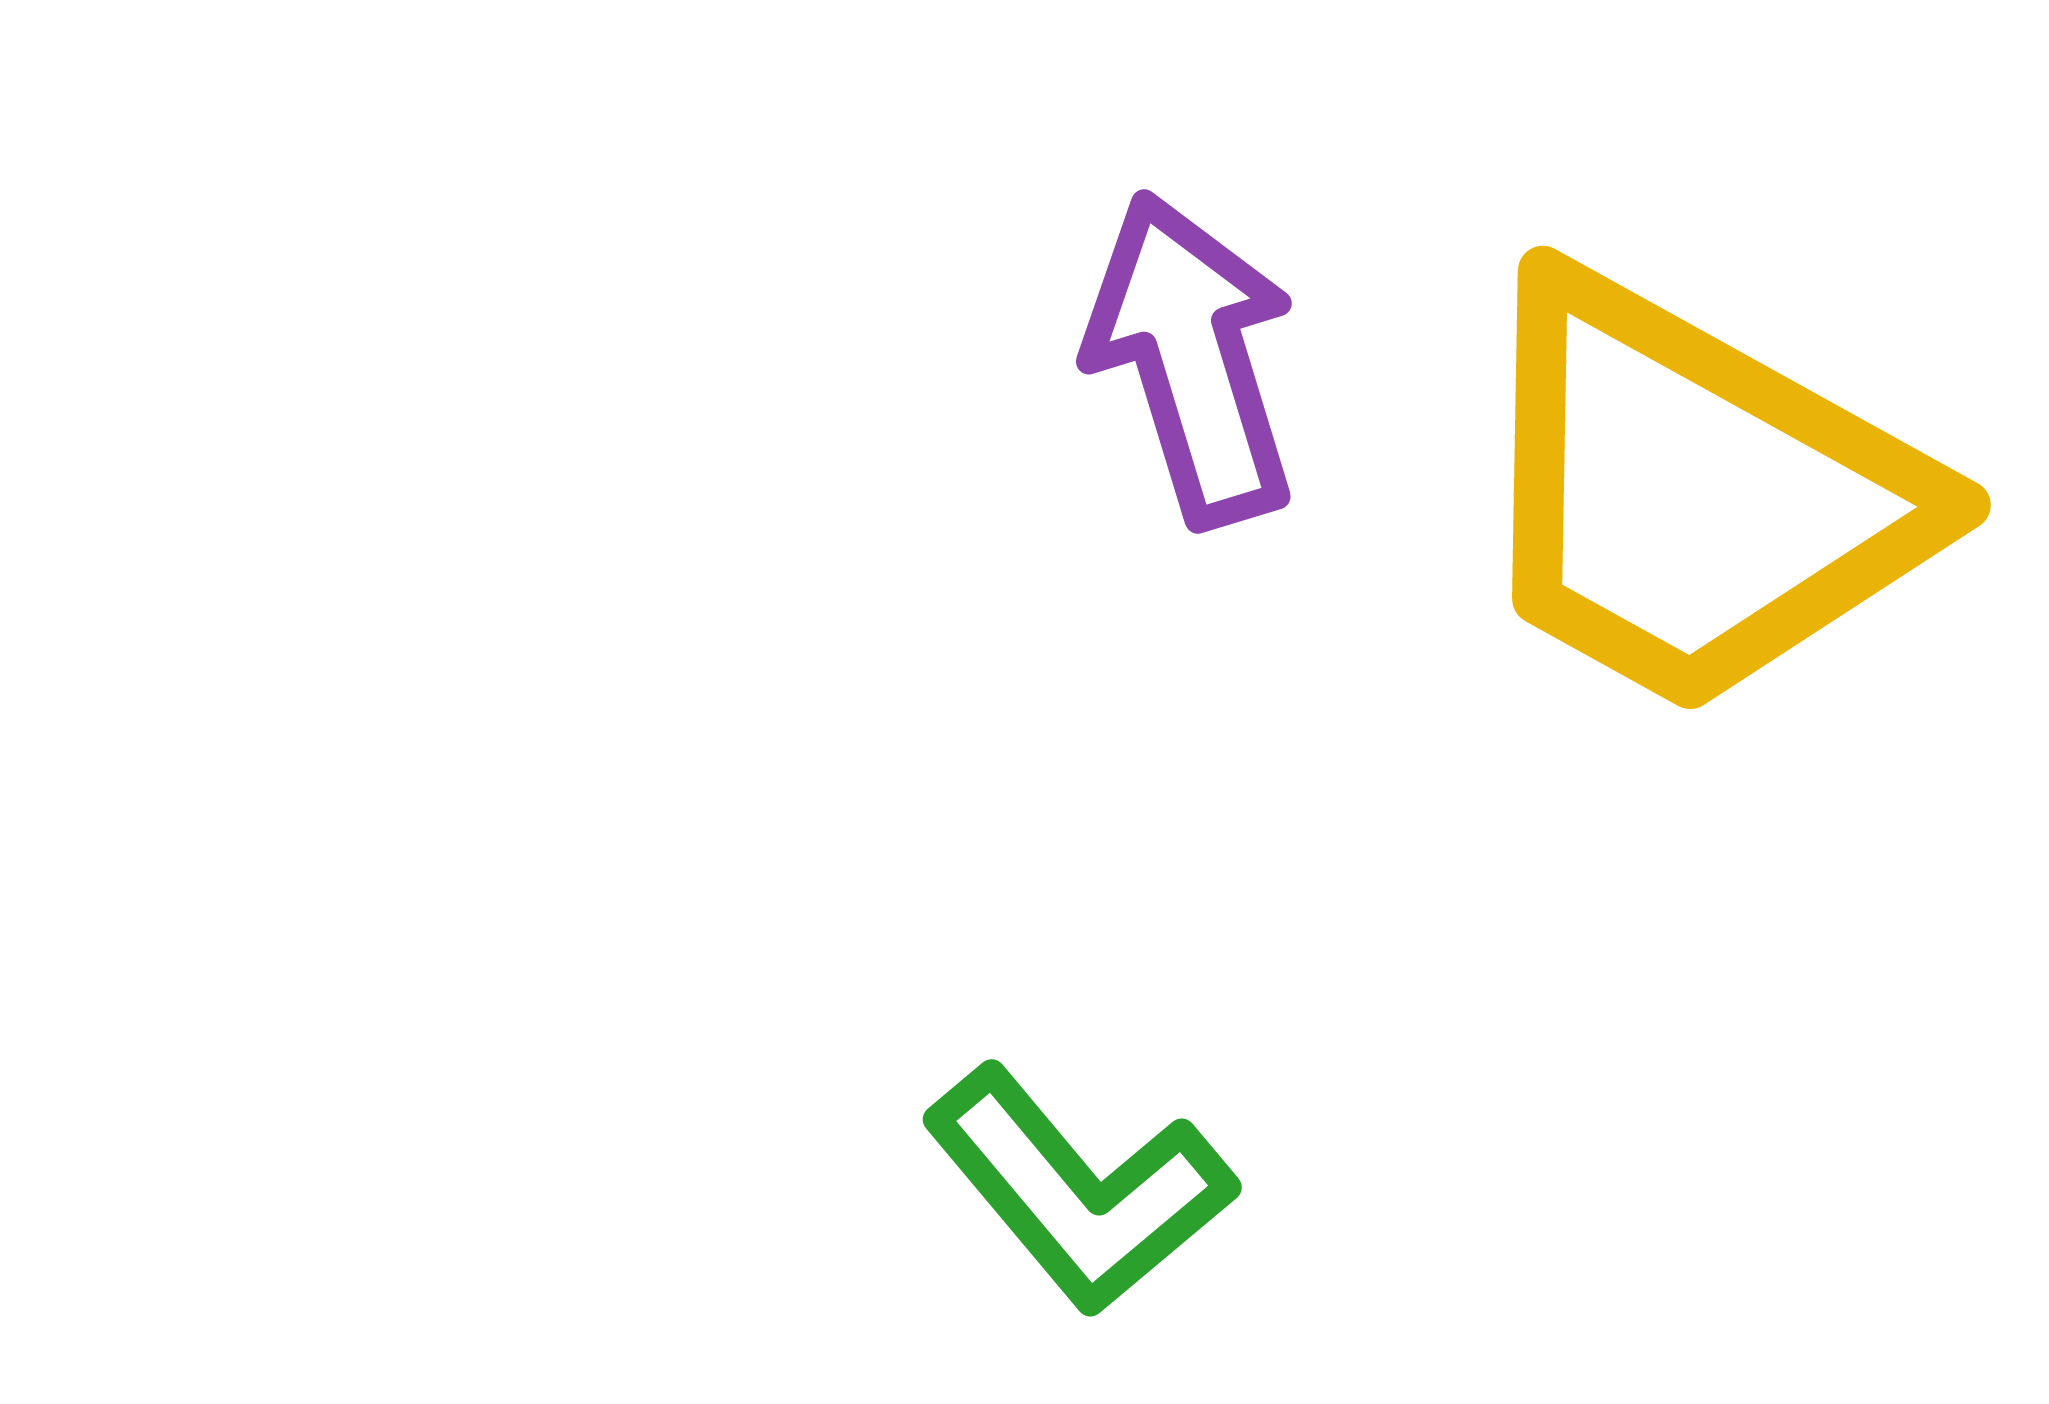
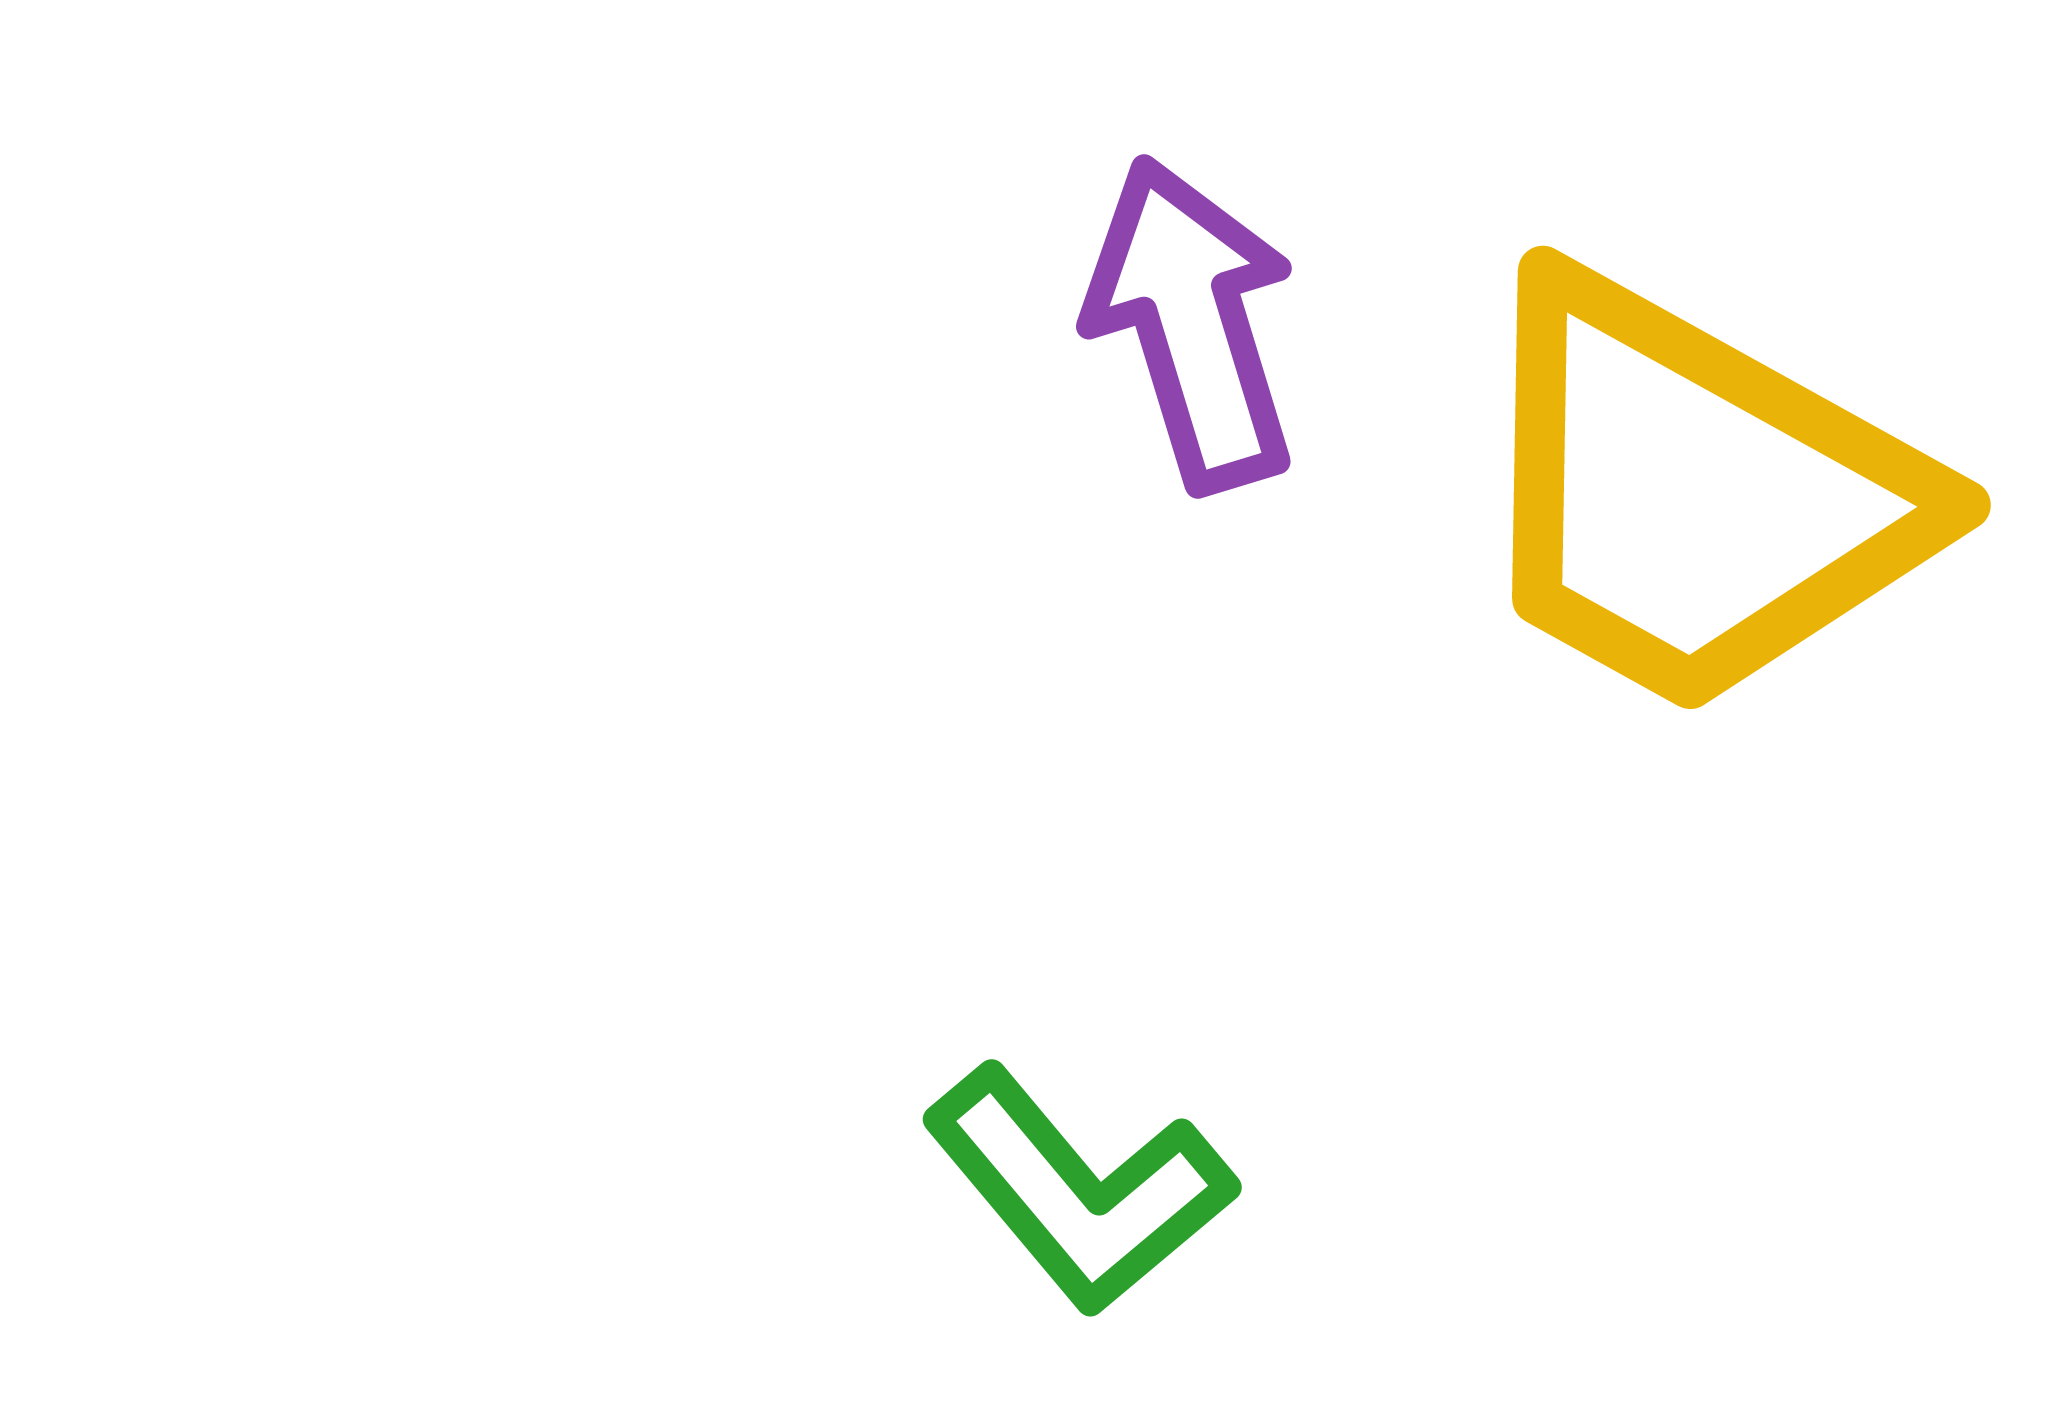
purple arrow: moved 35 px up
